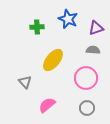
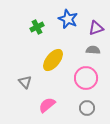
green cross: rotated 24 degrees counterclockwise
